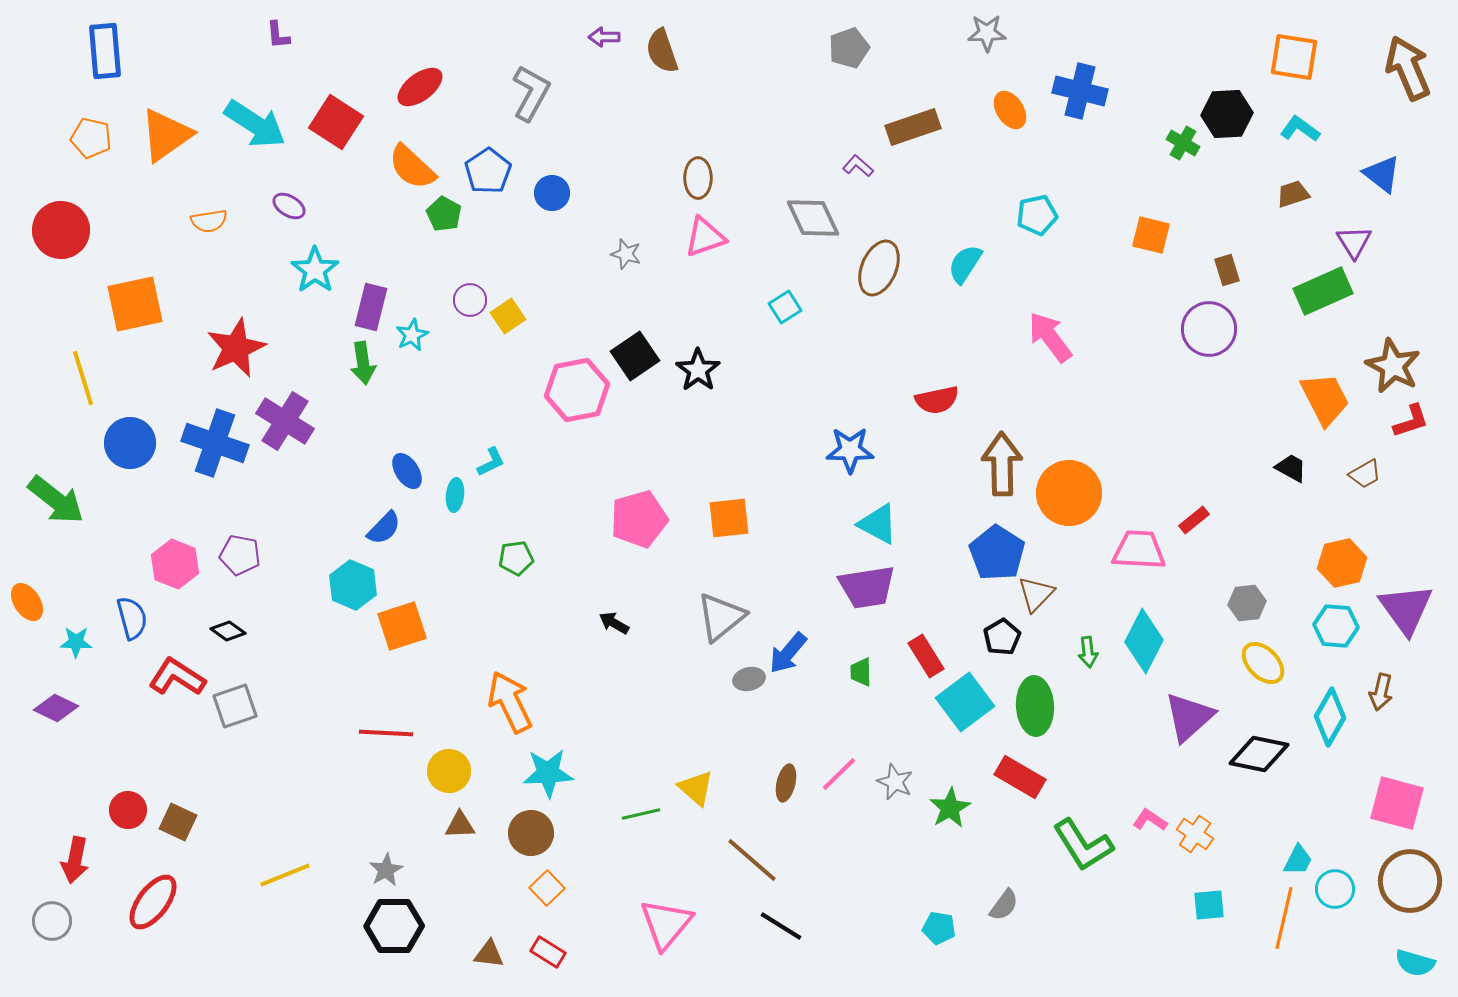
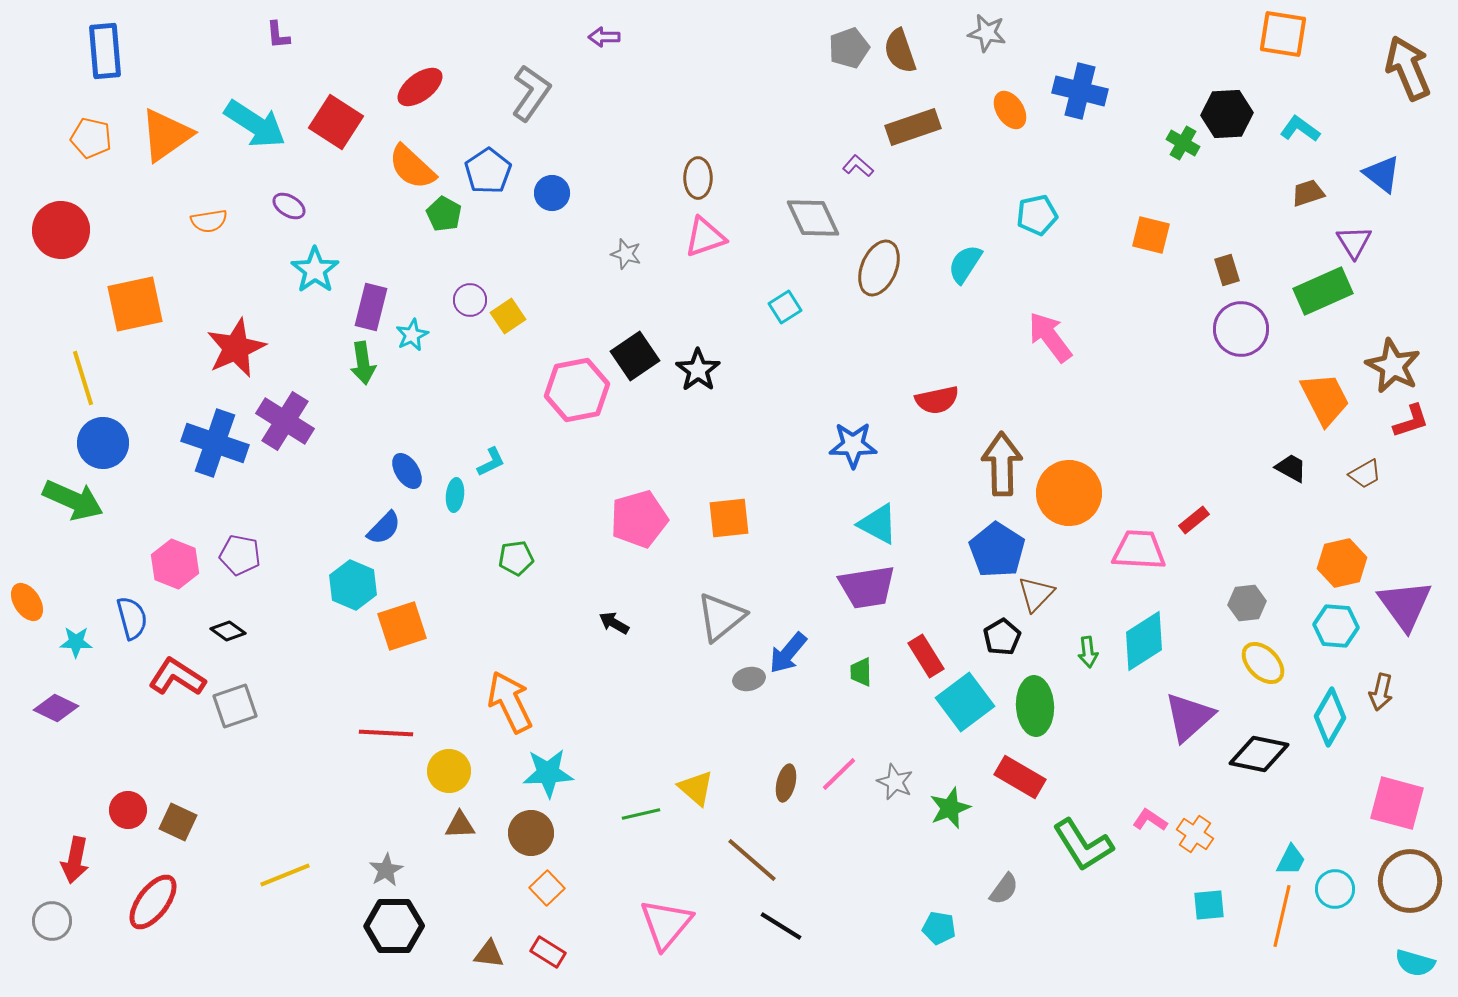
gray star at (987, 33): rotated 12 degrees clockwise
brown semicircle at (662, 51): moved 238 px right
orange square at (1294, 57): moved 11 px left, 23 px up
gray L-shape at (531, 93): rotated 6 degrees clockwise
brown trapezoid at (1293, 194): moved 15 px right, 1 px up
purple circle at (1209, 329): moved 32 px right
blue circle at (130, 443): moved 27 px left
blue star at (850, 450): moved 3 px right, 5 px up
green arrow at (56, 500): moved 17 px right; rotated 14 degrees counterclockwise
blue pentagon at (997, 553): moved 3 px up
purple triangle at (1406, 609): moved 1 px left, 4 px up
cyan diamond at (1144, 641): rotated 30 degrees clockwise
green star at (950, 808): rotated 9 degrees clockwise
cyan trapezoid at (1298, 860): moved 7 px left
gray semicircle at (1004, 905): moved 16 px up
orange line at (1284, 918): moved 2 px left, 2 px up
